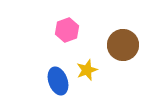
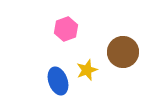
pink hexagon: moved 1 px left, 1 px up
brown circle: moved 7 px down
